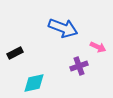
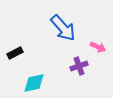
blue arrow: rotated 28 degrees clockwise
